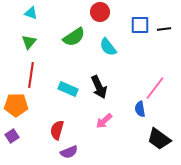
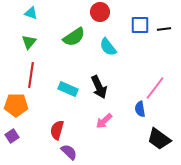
purple semicircle: rotated 114 degrees counterclockwise
